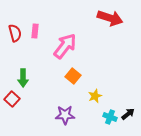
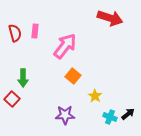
yellow star: rotated 16 degrees counterclockwise
